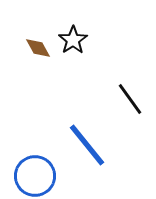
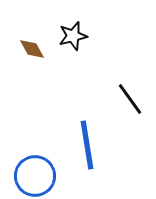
black star: moved 4 px up; rotated 20 degrees clockwise
brown diamond: moved 6 px left, 1 px down
blue line: rotated 30 degrees clockwise
